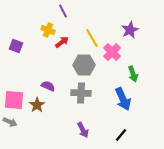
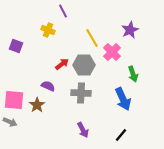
red arrow: moved 22 px down
